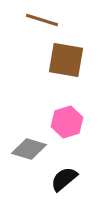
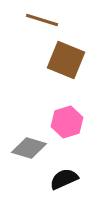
brown square: rotated 12 degrees clockwise
gray diamond: moved 1 px up
black semicircle: rotated 16 degrees clockwise
